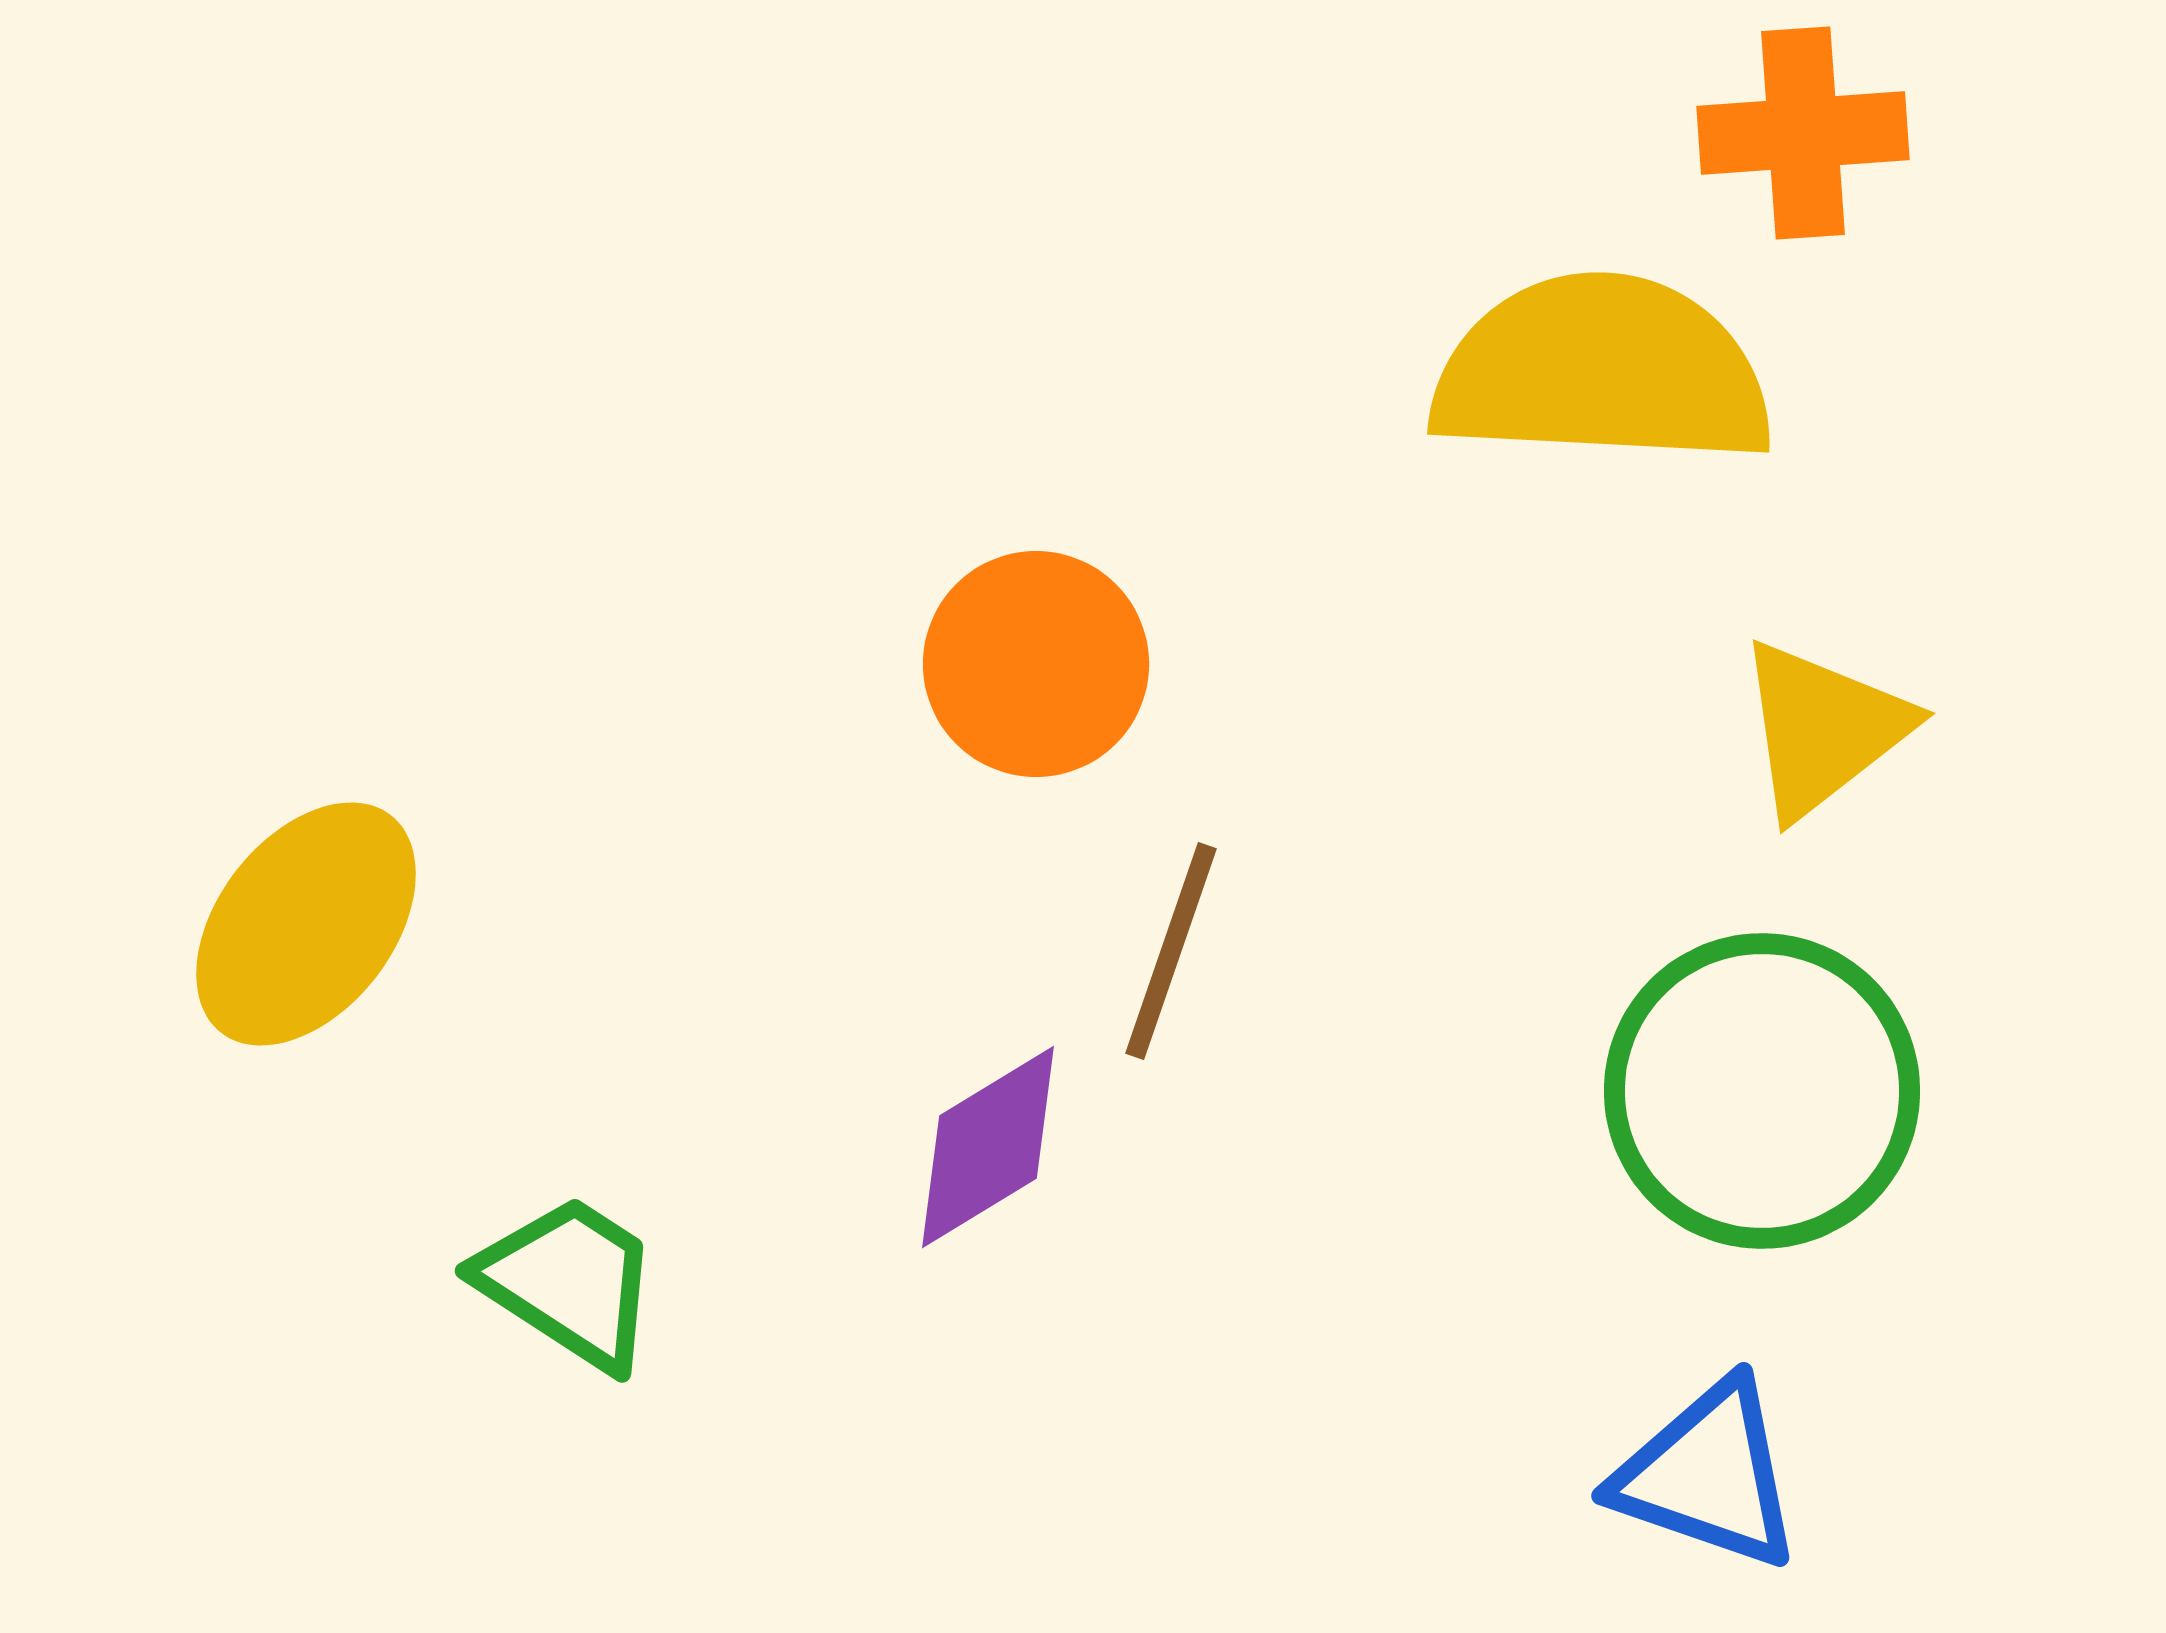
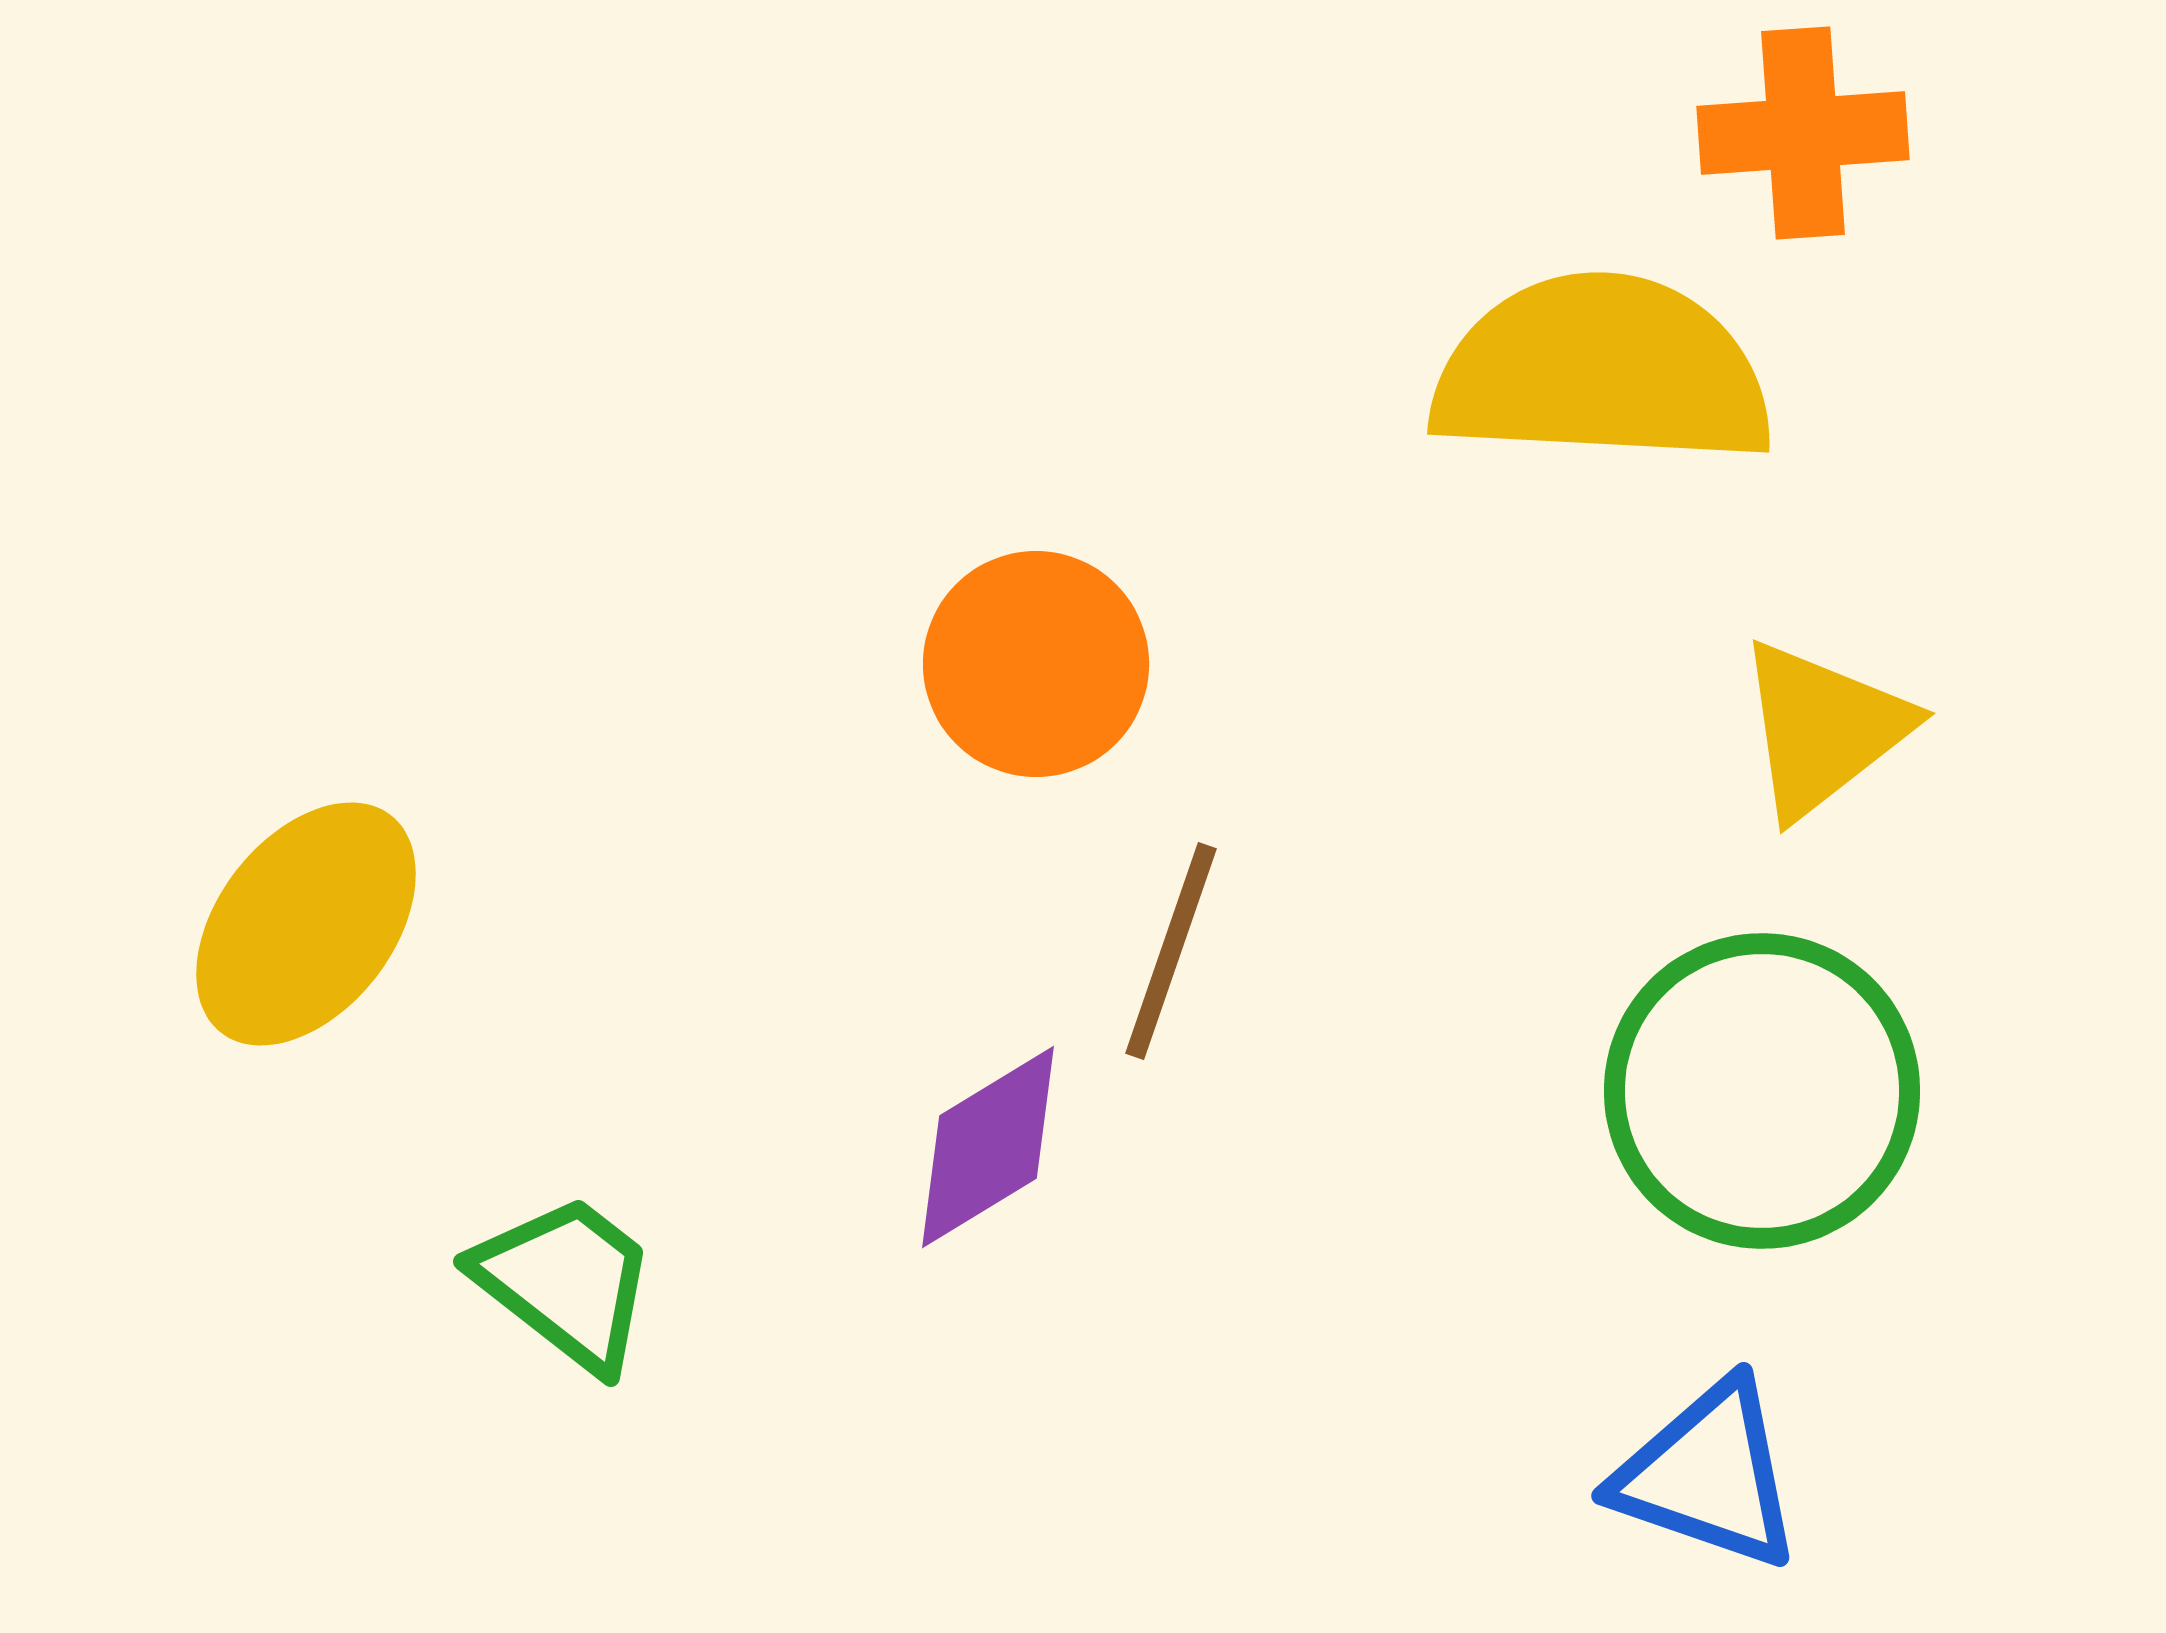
green trapezoid: moved 3 px left; rotated 5 degrees clockwise
